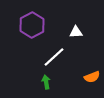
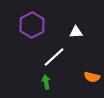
orange semicircle: rotated 35 degrees clockwise
